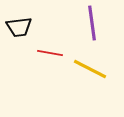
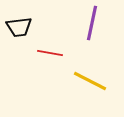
purple line: rotated 20 degrees clockwise
yellow line: moved 12 px down
